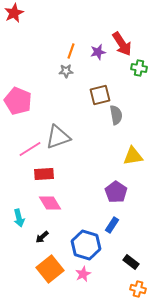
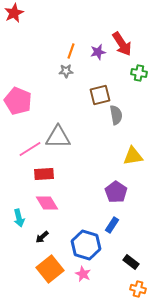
green cross: moved 5 px down
gray triangle: rotated 20 degrees clockwise
pink diamond: moved 3 px left
pink star: rotated 21 degrees counterclockwise
